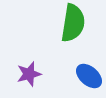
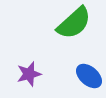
green semicircle: moved 1 px right; rotated 39 degrees clockwise
